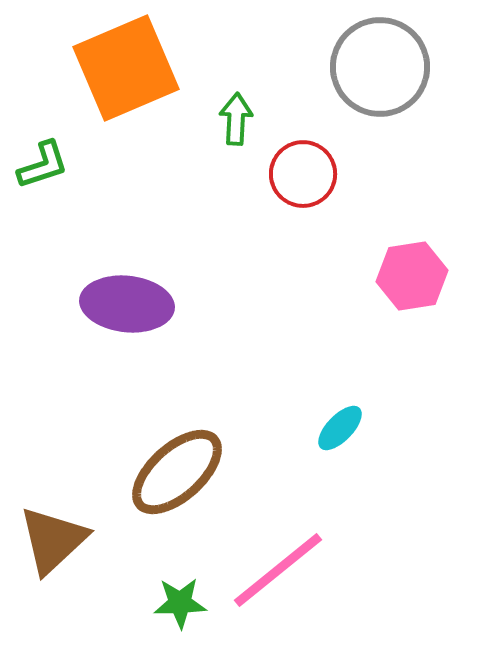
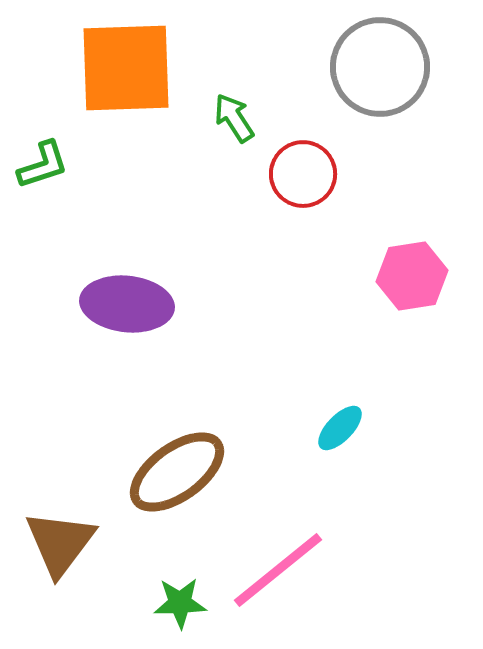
orange square: rotated 21 degrees clockwise
green arrow: moved 2 px left, 1 px up; rotated 36 degrees counterclockwise
brown ellipse: rotated 6 degrees clockwise
brown triangle: moved 7 px right, 3 px down; rotated 10 degrees counterclockwise
